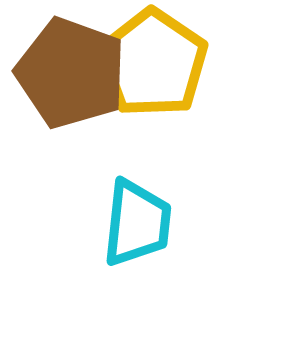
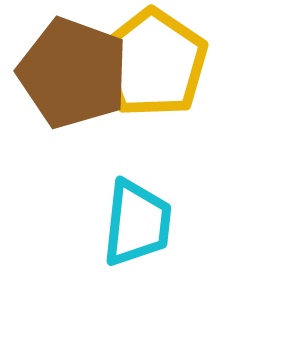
brown pentagon: moved 2 px right
